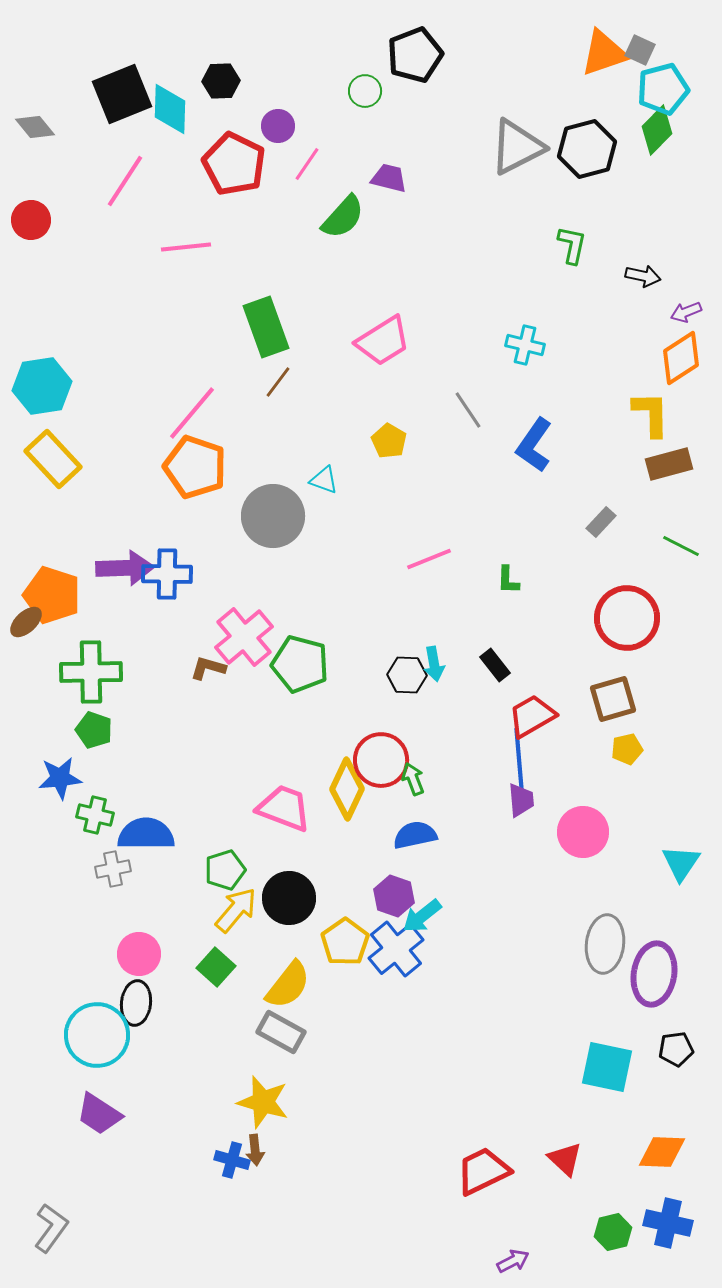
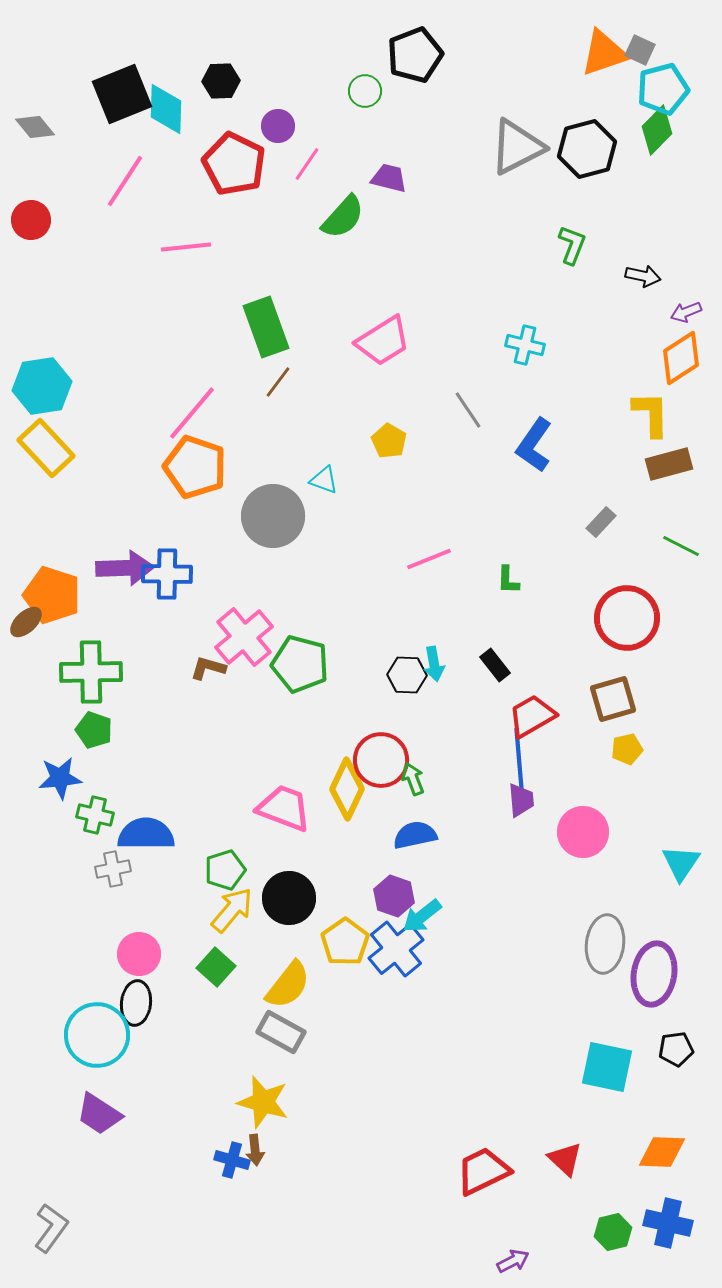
cyan diamond at (170, 109): moved 4 px left
green L-shape at (572, 245): rotated 9 degrees clockwise
yellow rectangle at (53, 459): moved 7 px left, 11 px up
yellow arrow at (236, 910): moved 4 px left
